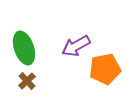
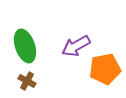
green ellipse: moved 1 px right, 2 px up
brown cross: rotated 18 degrees counterclockwise
